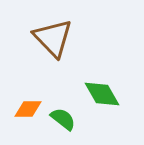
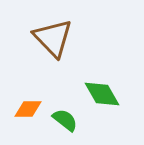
green semicircle: moved 2 px right, 1 px down
